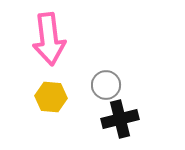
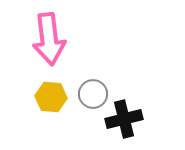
gray circle: moved 13 px left, 9 px down
black cross: moved 4 px right
